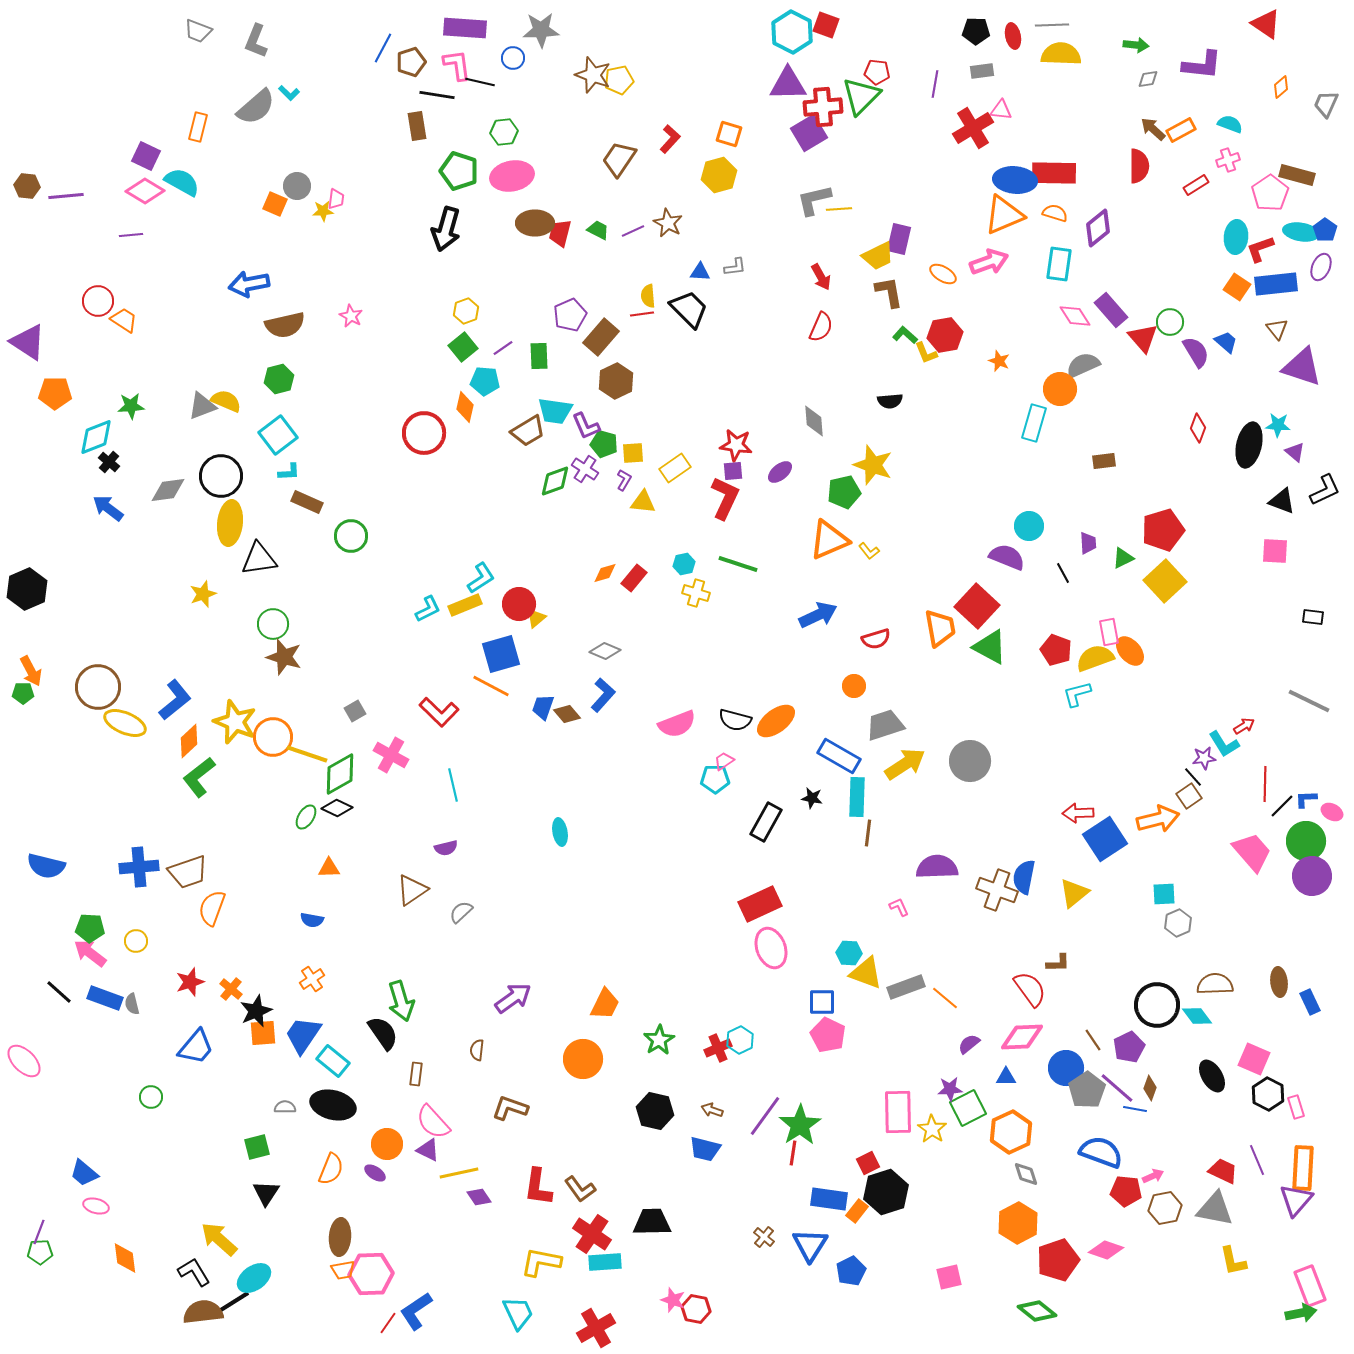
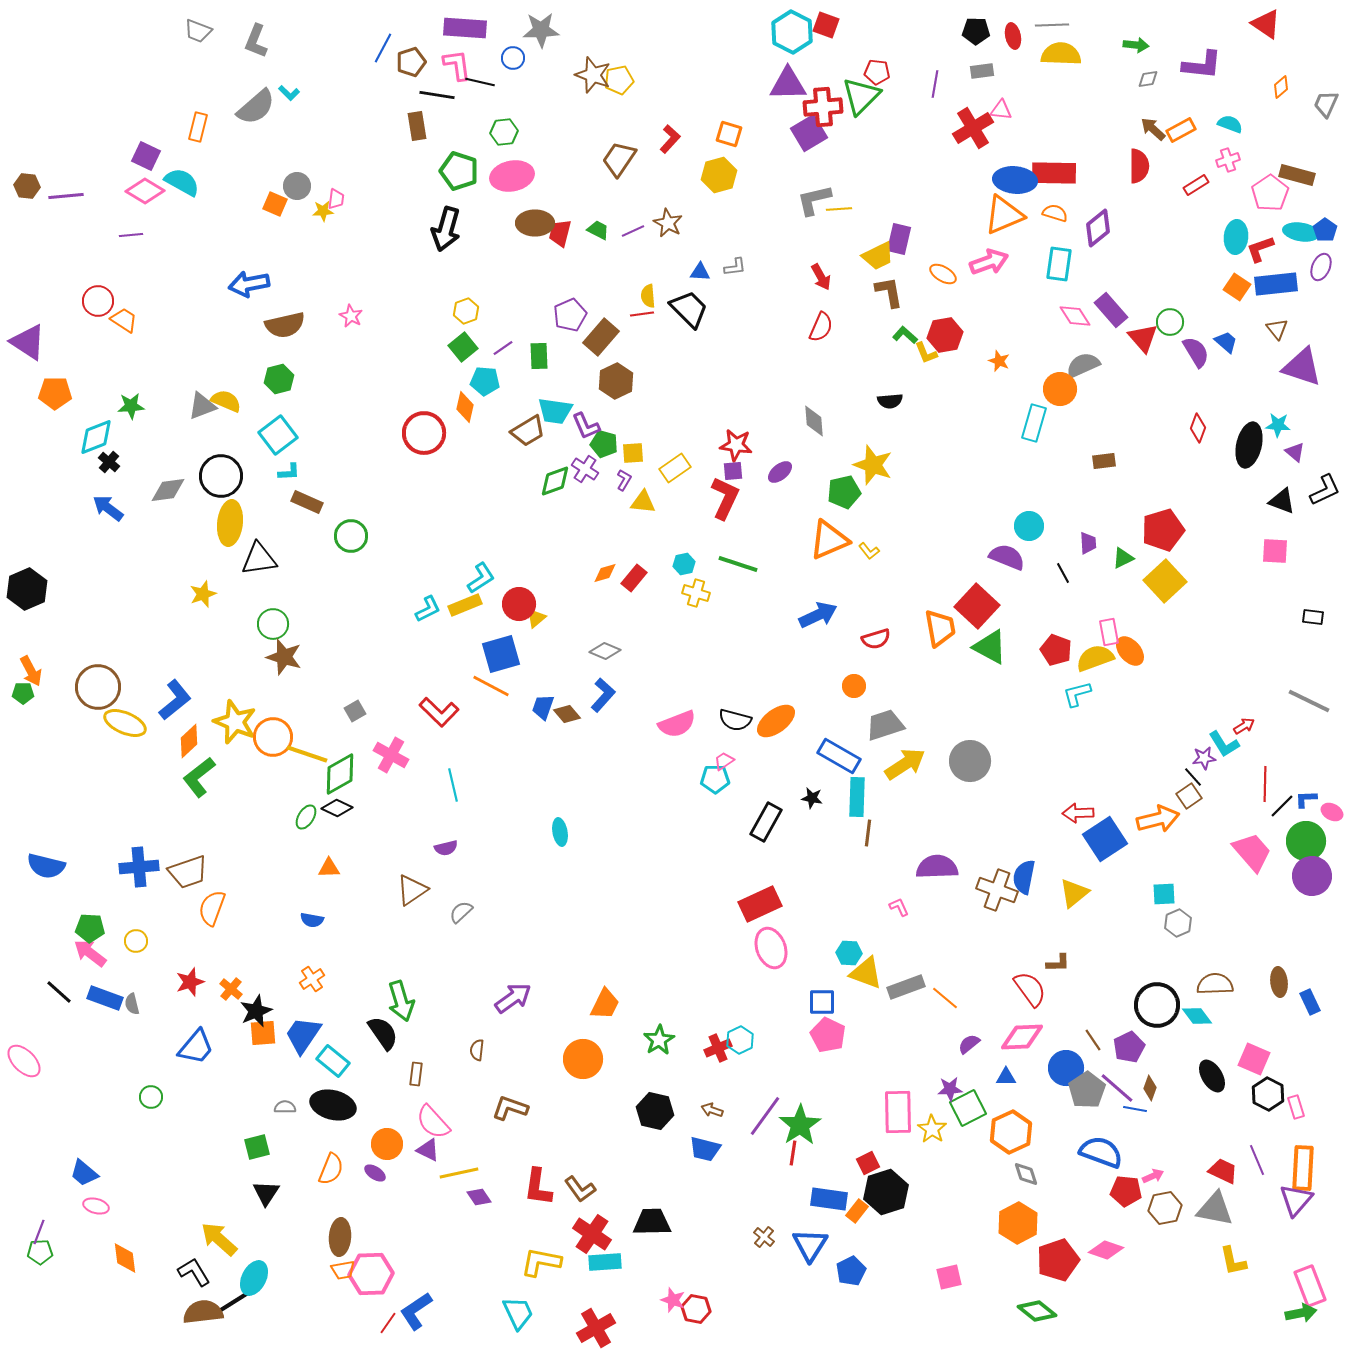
cyan ellipse at (254, 1278): rotated 28 degrees counterclockwise
